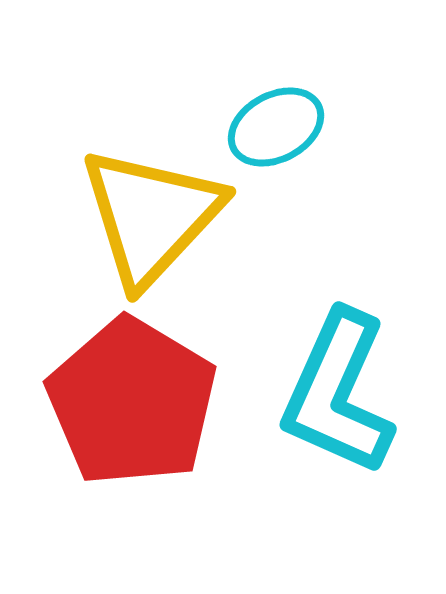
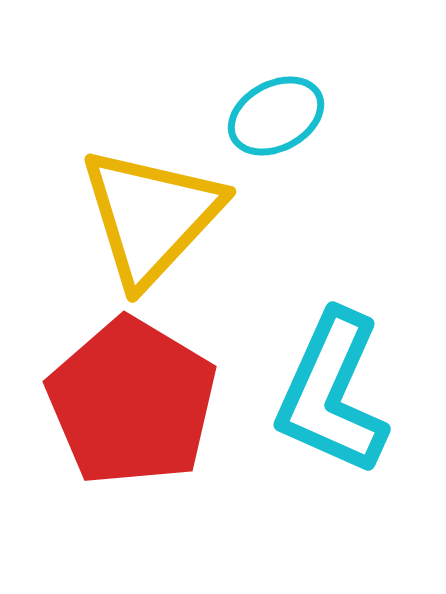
cyan ellipse: moved 11 px up
cyan L-shape: moved 6 px left
